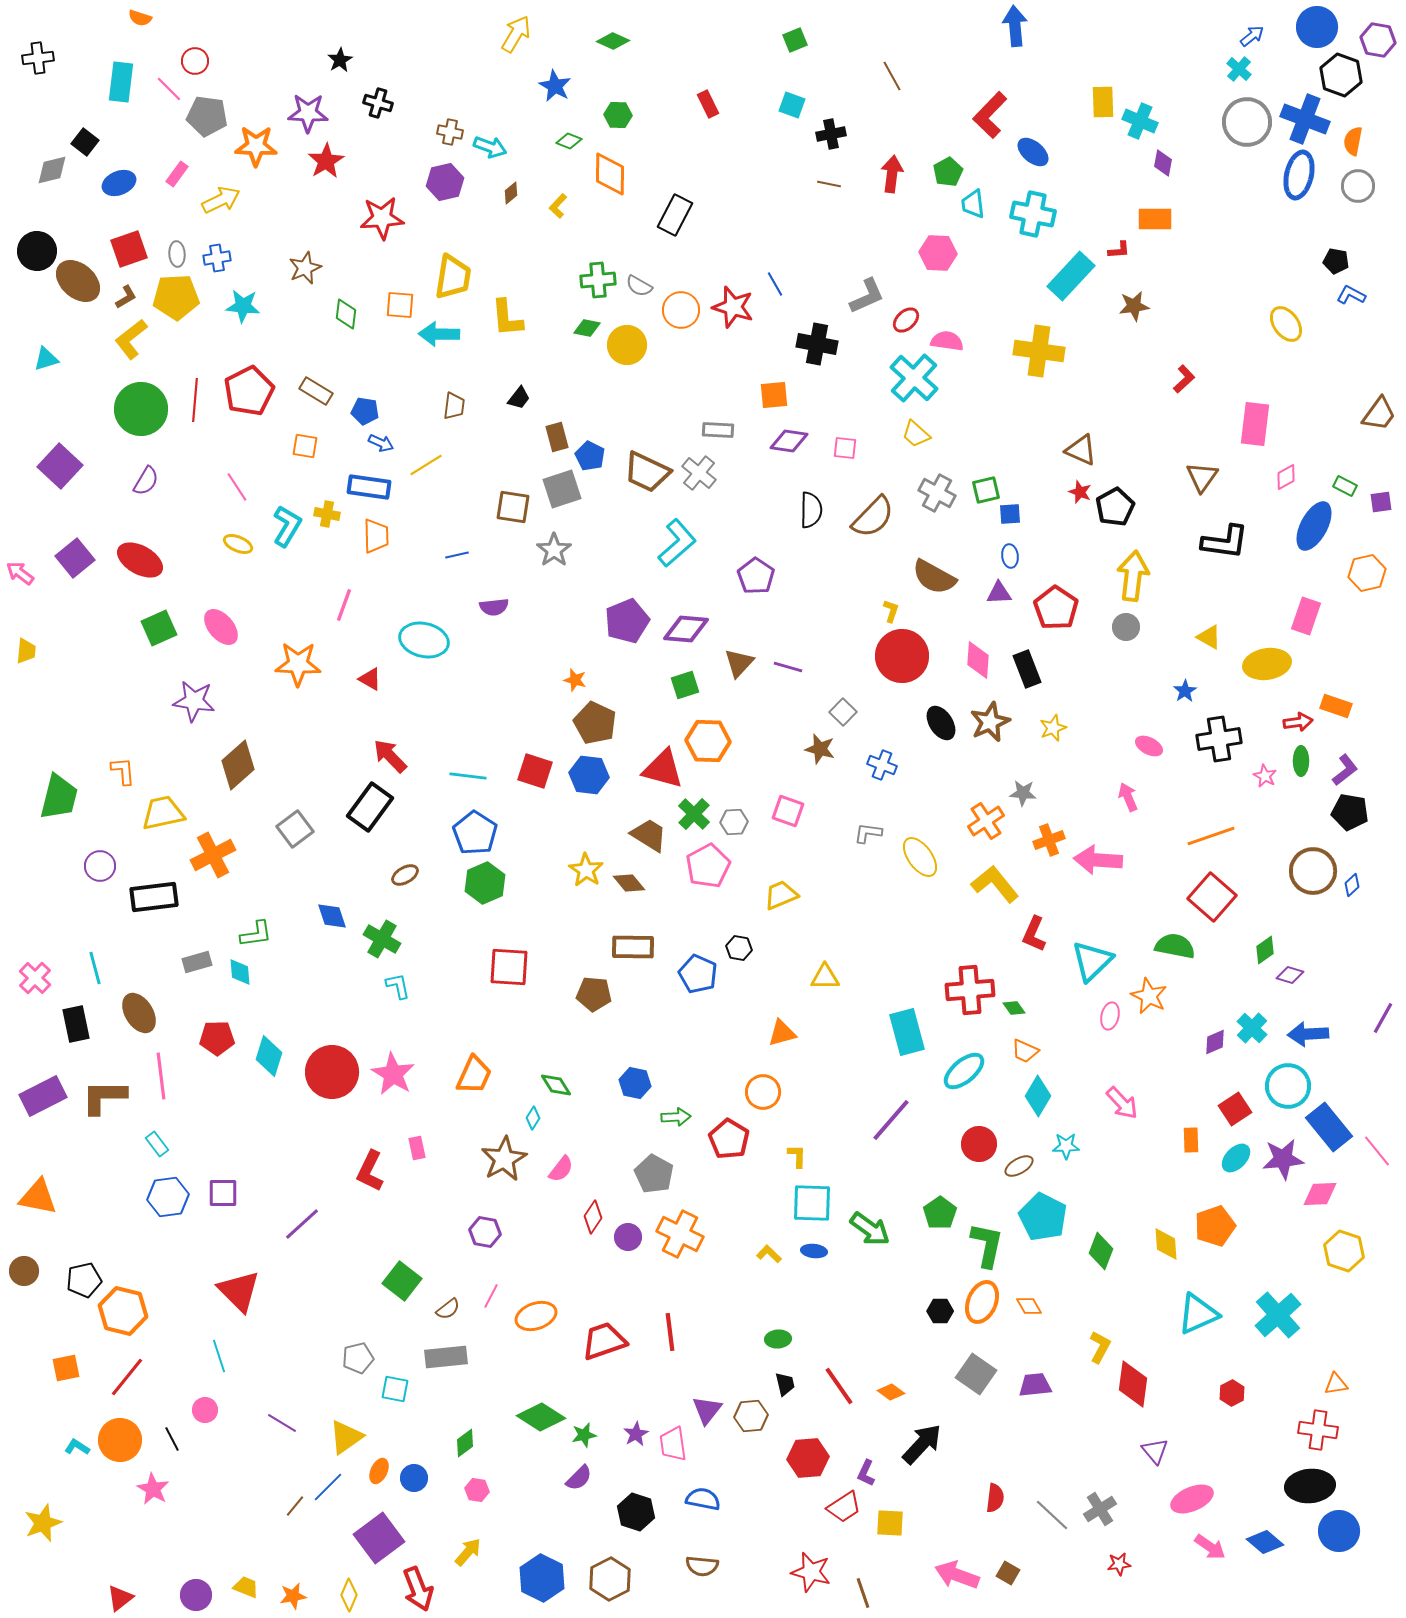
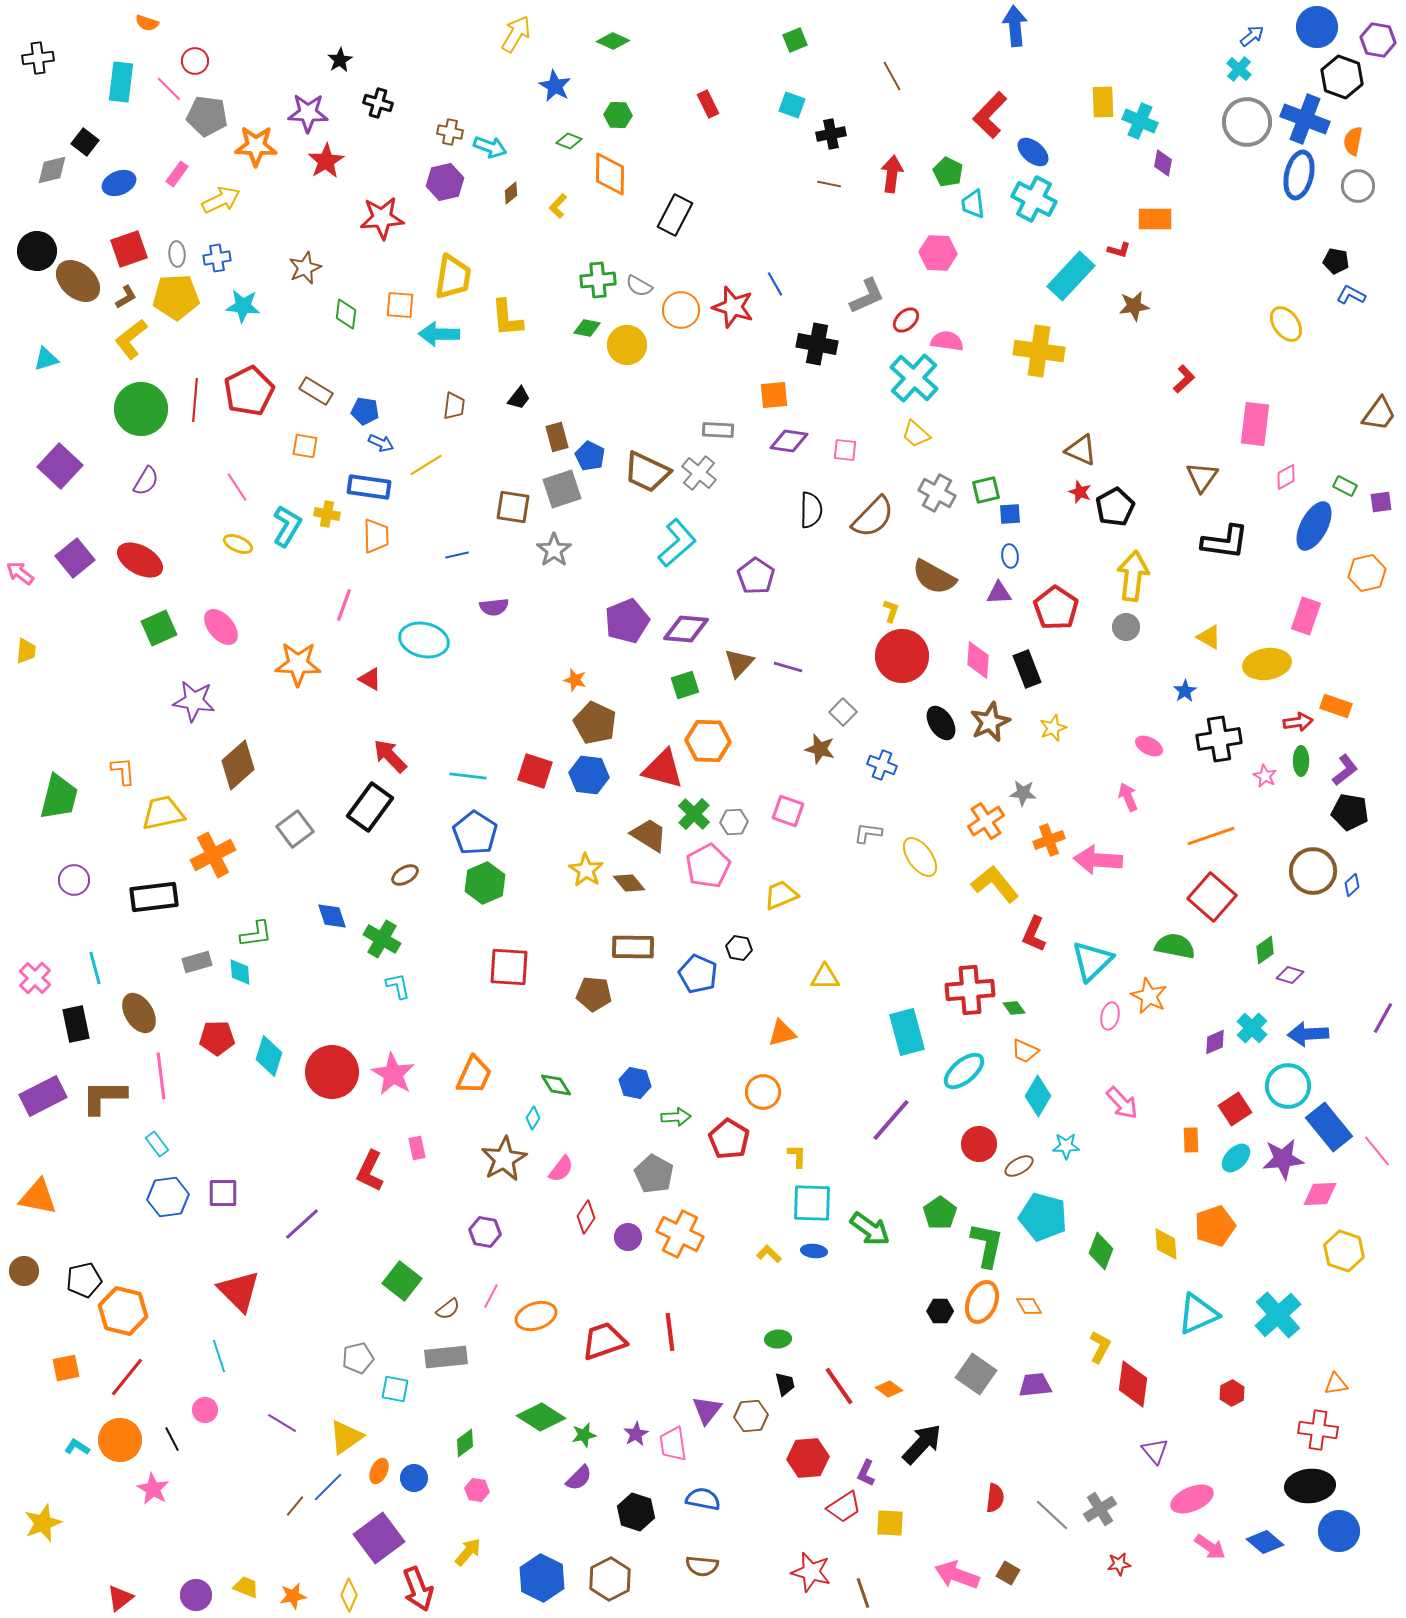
orange semicircle at (140, 18): moved 7 px right, 5 px down
black hexagon at (1341, 75): moved 1 px right, 2 px down
green pentagon at (948, 172): rotated 16 degrees counterclockwise
cyan cross at (1033, 214): moved 1 px right, 15 px up; rotated 15 degrees clockwise
red L-shape at (1119, 250): rotated 20 degrees clockwise
pink square at (845, 448): moved 2 px down
purple circle at (100, 866): moved 26 px left, 14 px down
red diamond at (593, 1217): moved 7 px left
cyan pentagon at (1043, 1217): rotated 12 degrees counterclockwise
orange diamond at (891, 1392): moved 2 px left, 3 px up
